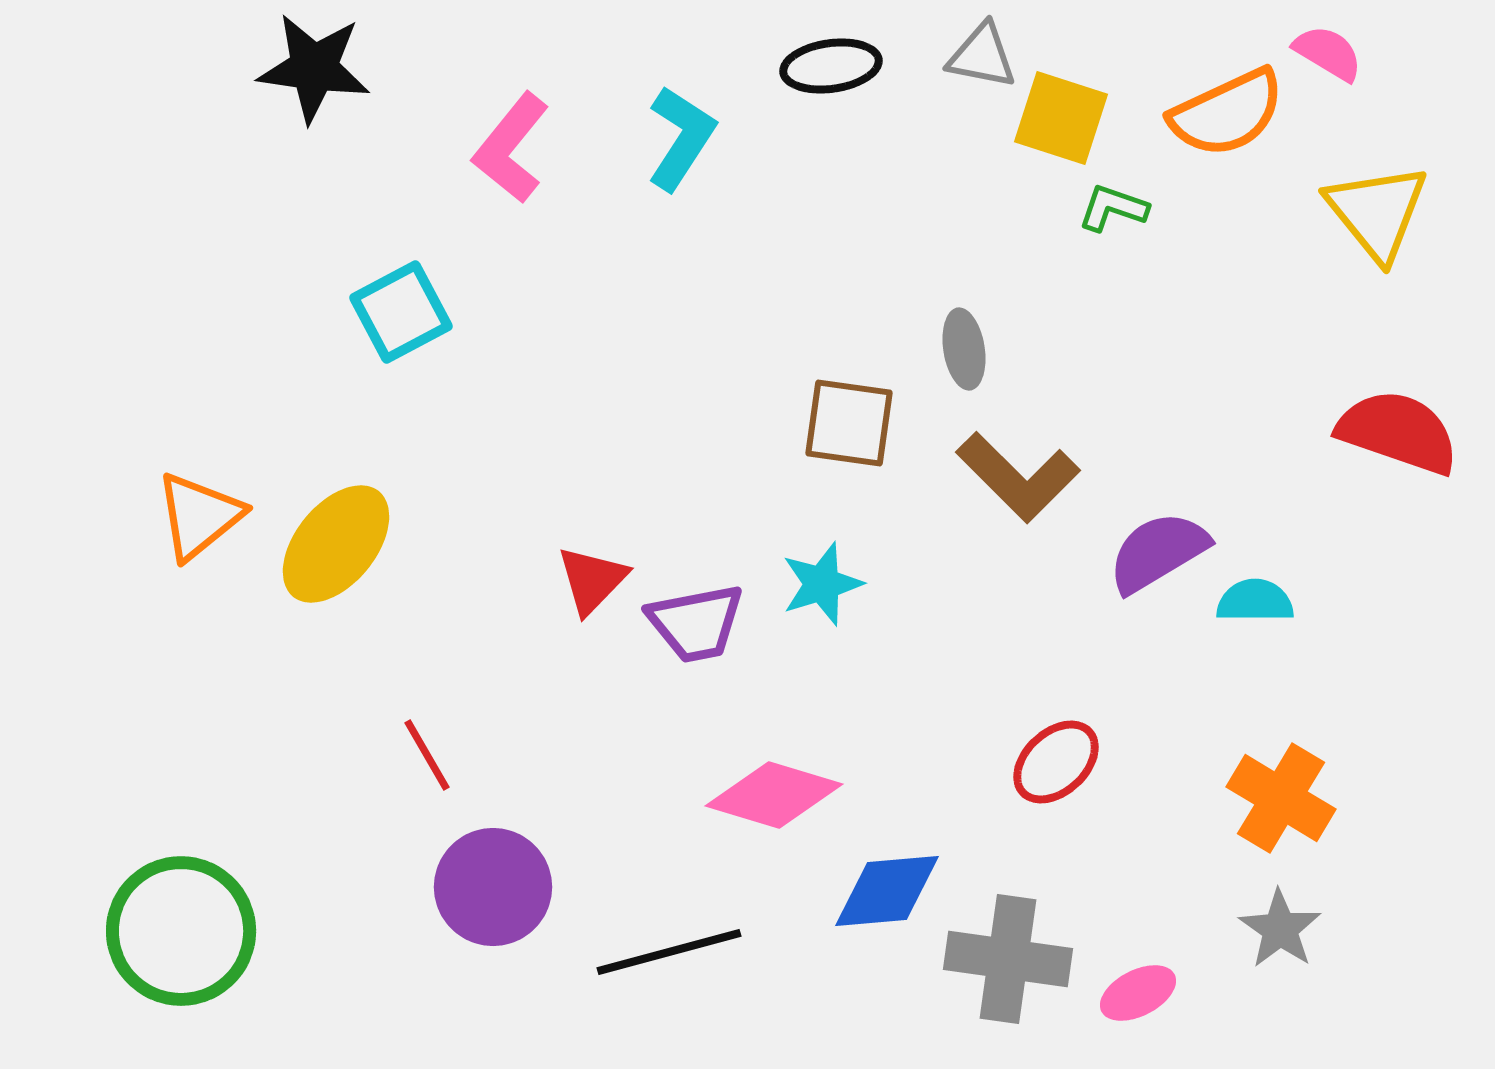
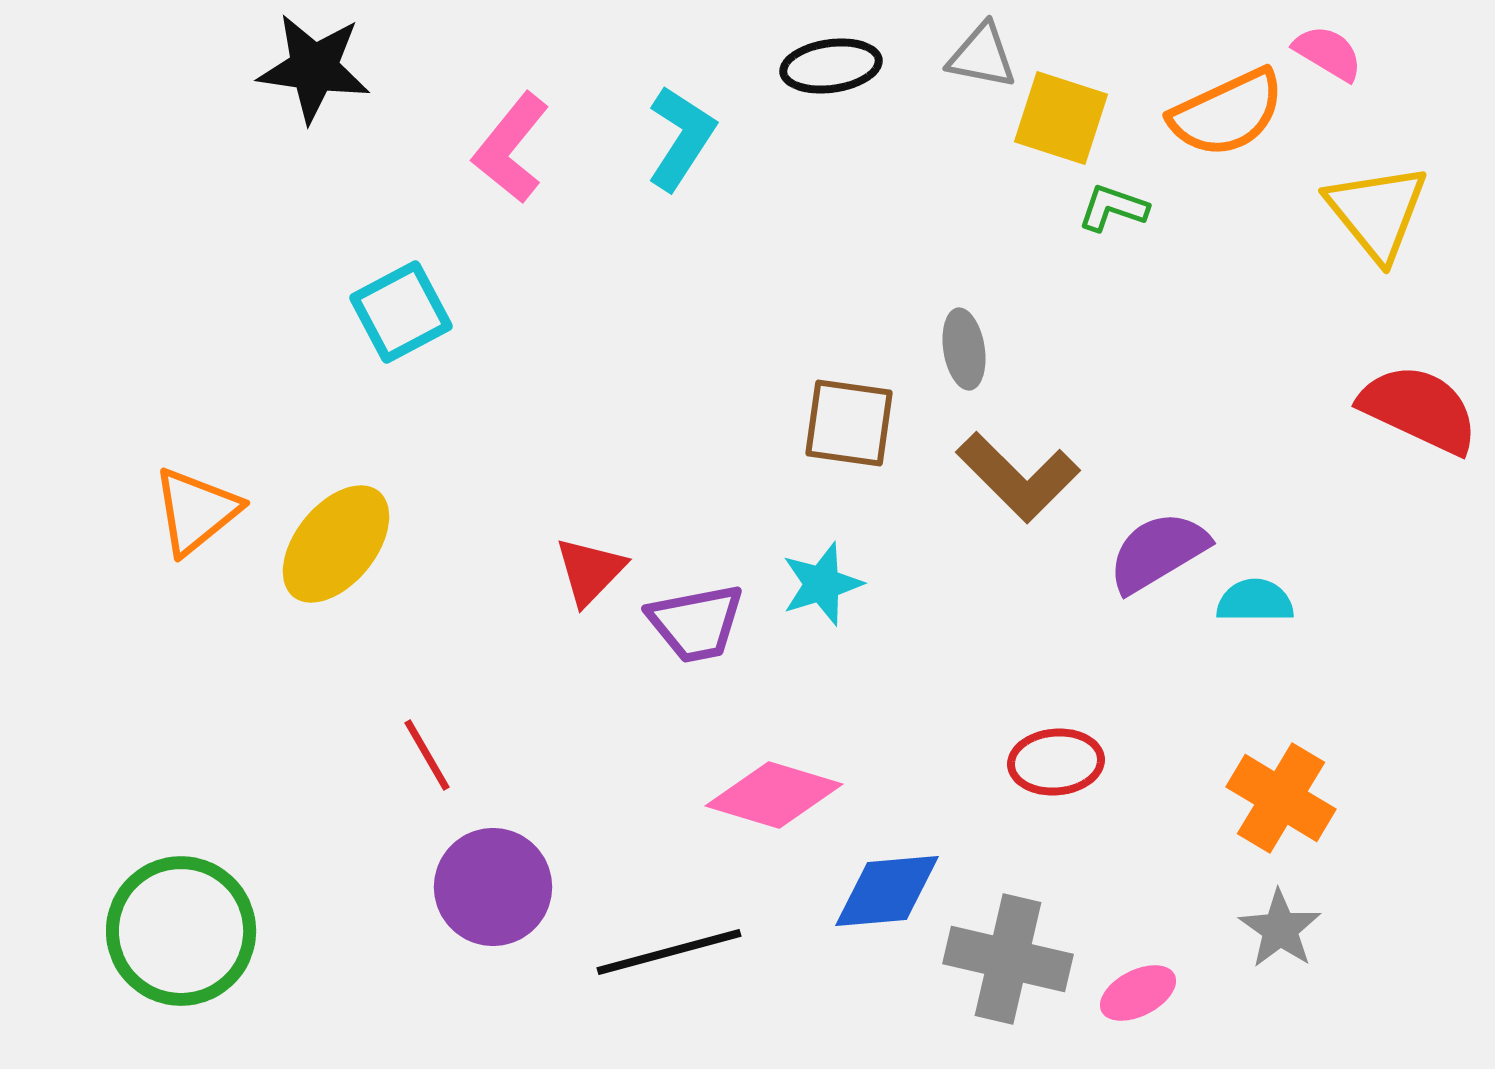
red semicircle: moved 21 px right, 23 px up; rotated 6 degrees clockwise
orange triangle: moved 3 px left, 5 px up
red triangle: moved 2 px left, 9 px up
red ellipse: rotated 38 degrees clockwise
gray cross: rotated 5 degrees clockwise
